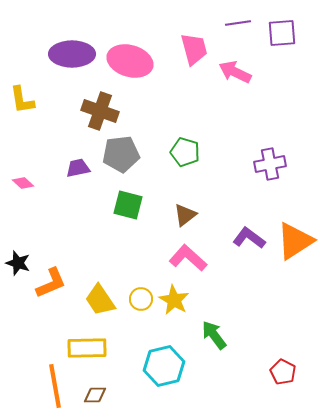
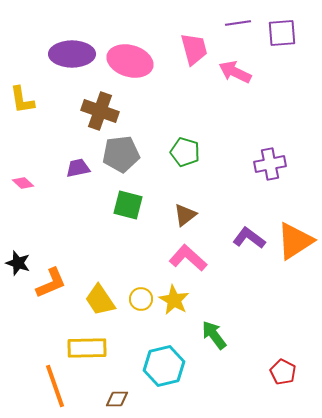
orange line: rotated 9 degrees counterclockwise
brown diamond: moved 22 px right, 4 px down
